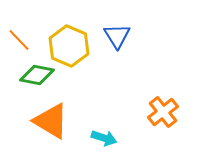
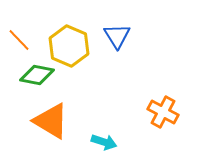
orange cross: rotated 24 degrees counterclockwise
cyan arrow: moved 4 px down
